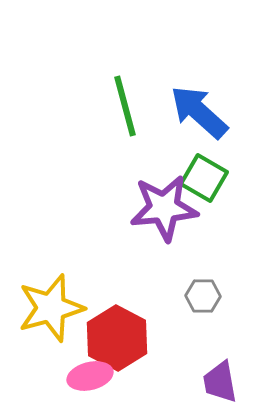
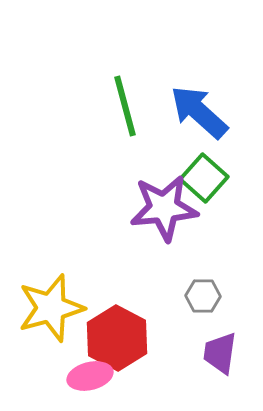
green square: rotated 12 degrees clockwise
purple trapezoid: moved 29 px up; rotated 18 degrees clockwise
